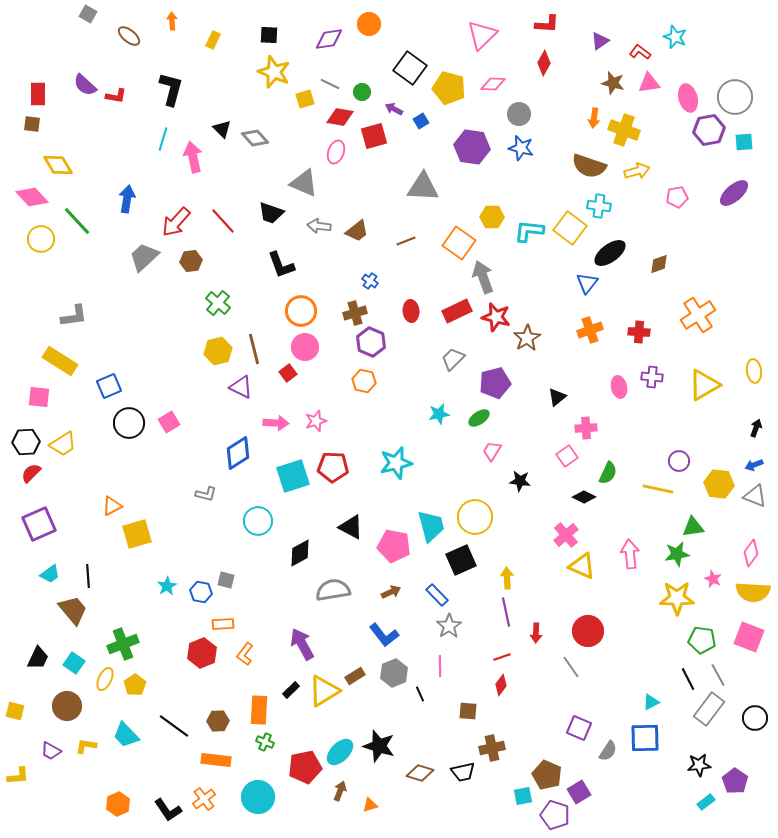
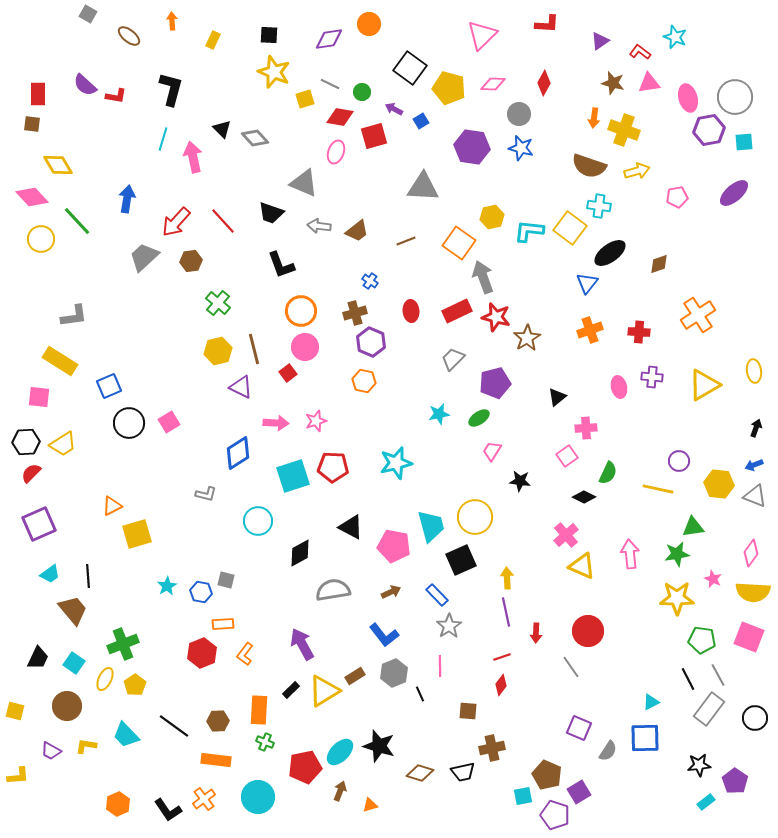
red diamond at (544, 63): moved 20 px down
yellow hexagon at (492, 217): rotated 15 degrees counterclockwise
